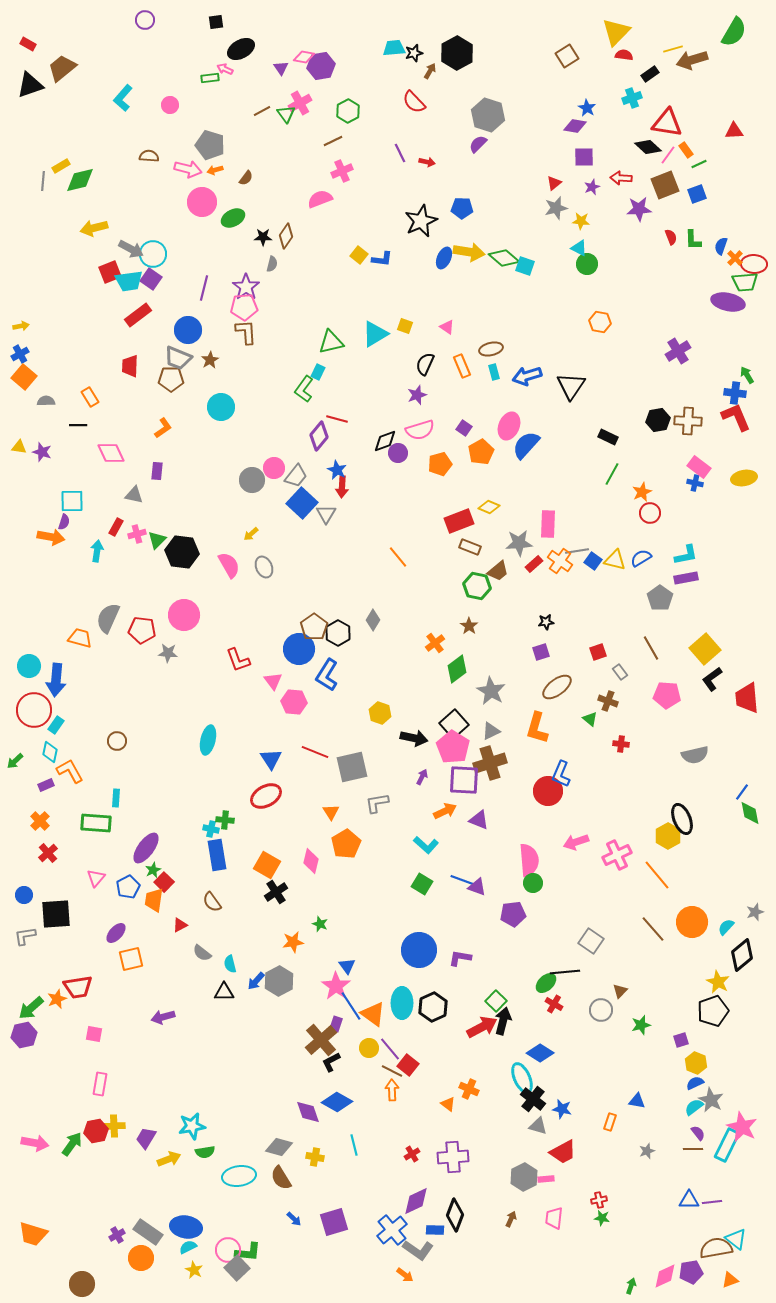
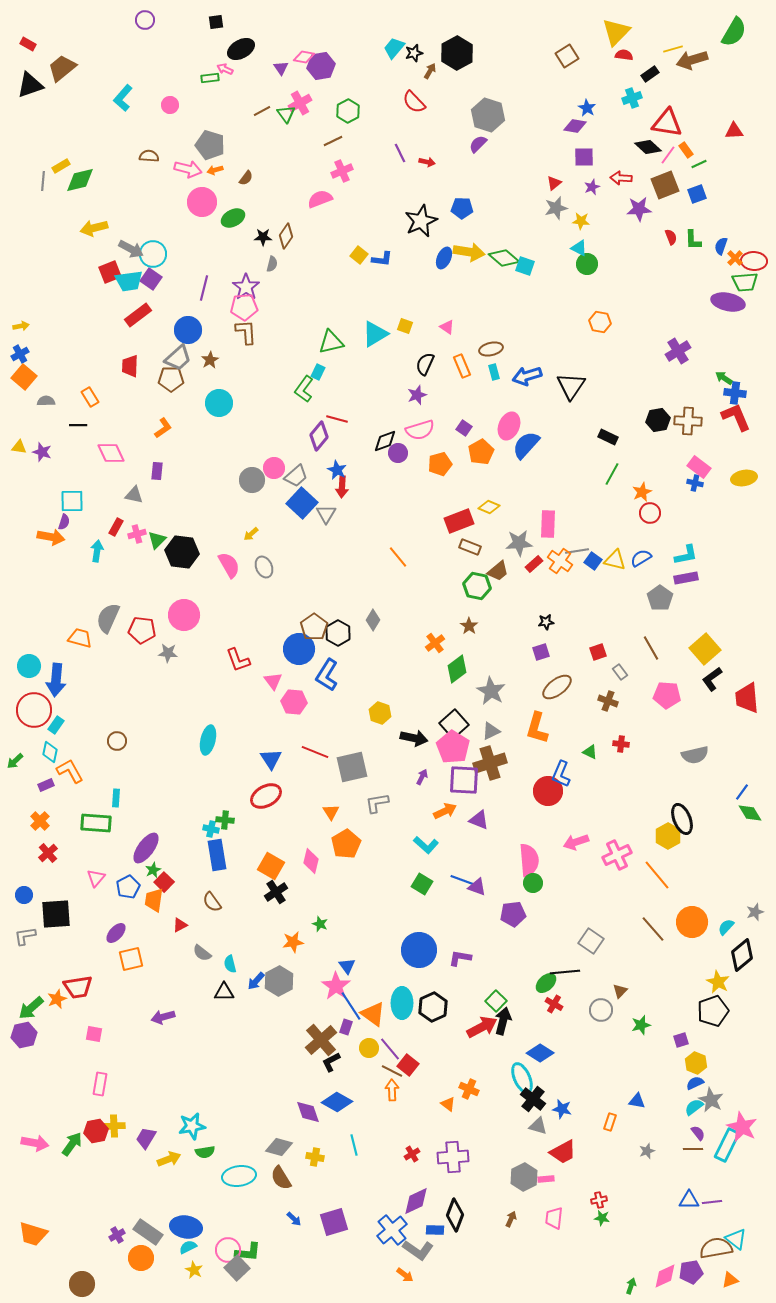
cyan trapezoid at (394, 48): rotated 45 degrees counterclockwise
red ellipse at (754, 264): moved 3 px up
gray trapezoid at (178, 358): rotated 64 degrees counterclockwise
green arrow at (747, 375): moved 23 px left, 3 px down; rotated 24 degrees counterclockwise
cyan circle at (221, 407): moved 2 px left, 4 px up
gray trapezoid at (296, 476): rotated 10 degrees clockwise
green triangle at (590, 719): moved 33 px down; rotated 14 degrees counterclockwise
green diamond at (750, 813): rotated 20 degrees counterclockwise
orange square at (267, 865): moved 4 px right, 1 px down
purple rectangle at (336, 1024): moved 10 px right, 3 px down
